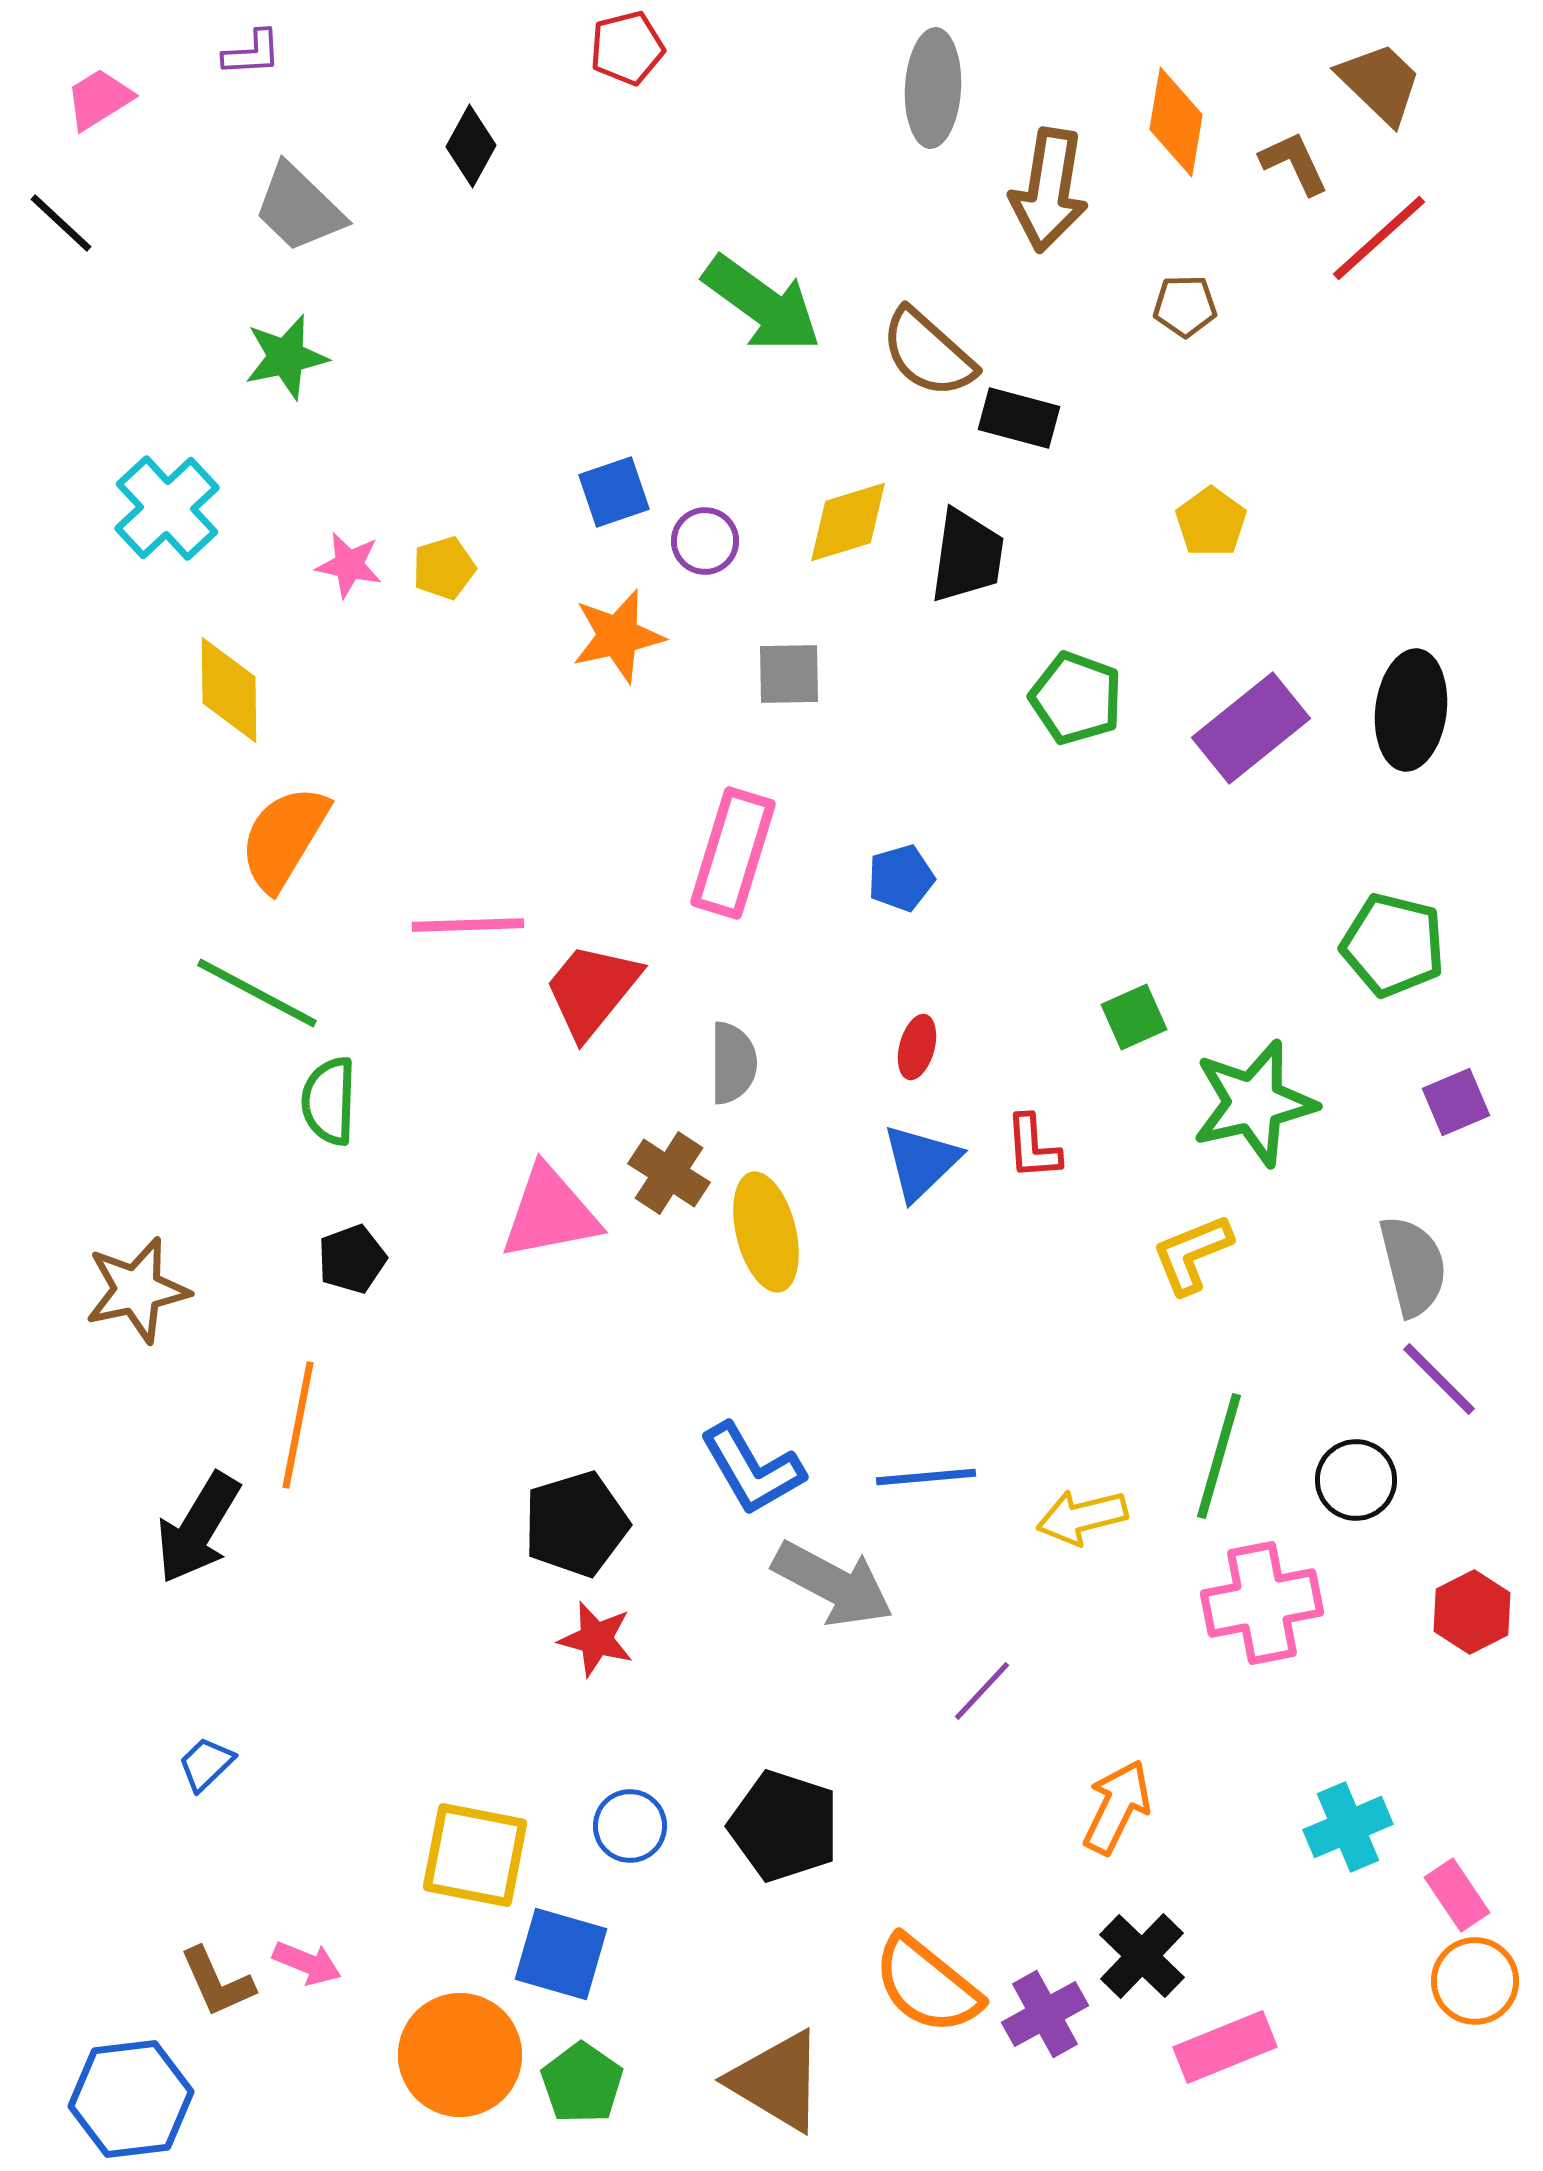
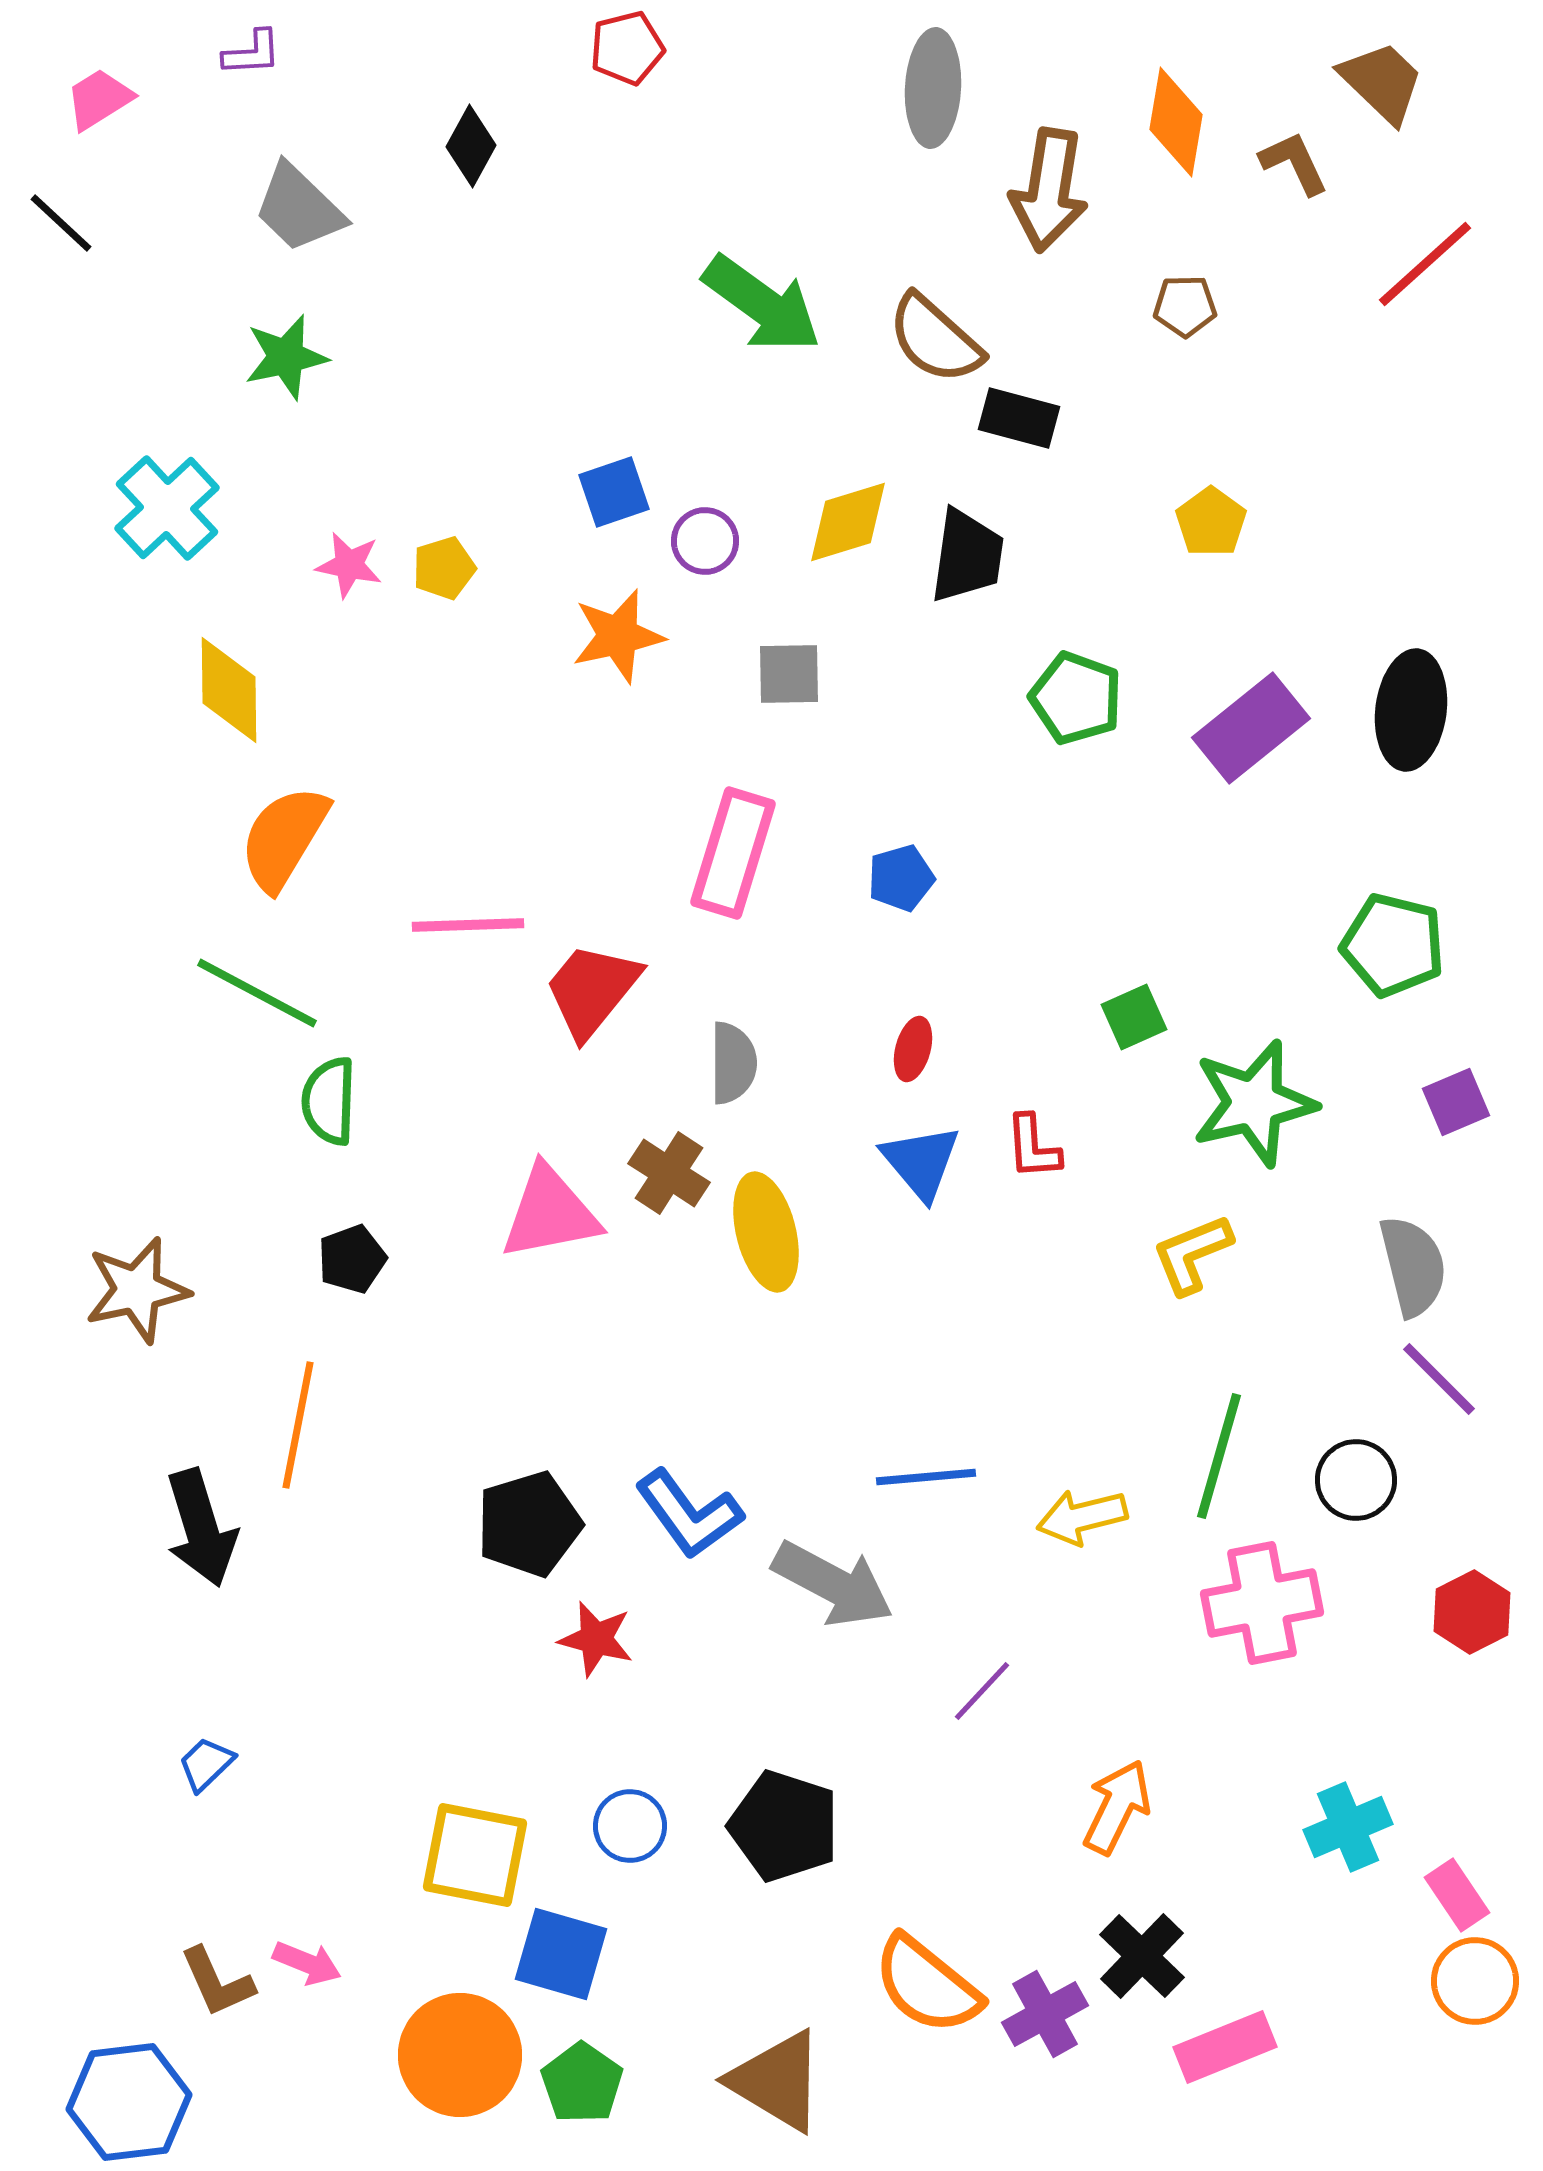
brown trapezoid at (1380, 83): moved 2 px right, 1 px up
red line at (1379, 238): moved 46 px right, 26 px down
brown semicircle at (928, 353): moved 7 px right, 14 px up
red ellipse at (917, 1047): moved 4 px left, 2 px down
blue triangle at (921, 1162): rotated 26 degrees counterclockwise
blue L-shape at (752, 1469): moved 63 px left, 45 px down; rotated 6 degrees counterclockwise
black pentagon at (576, 1524): moved 47 px left
black arrow at (198, 1528): moved 3 px right; rotated 48 degrees counterclockwise
blue hexagon at (131, 2099): moved 2 px left, 3 px down
